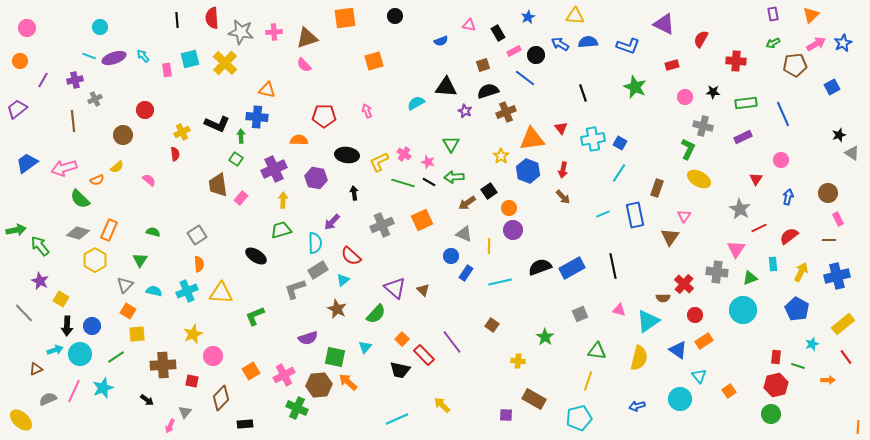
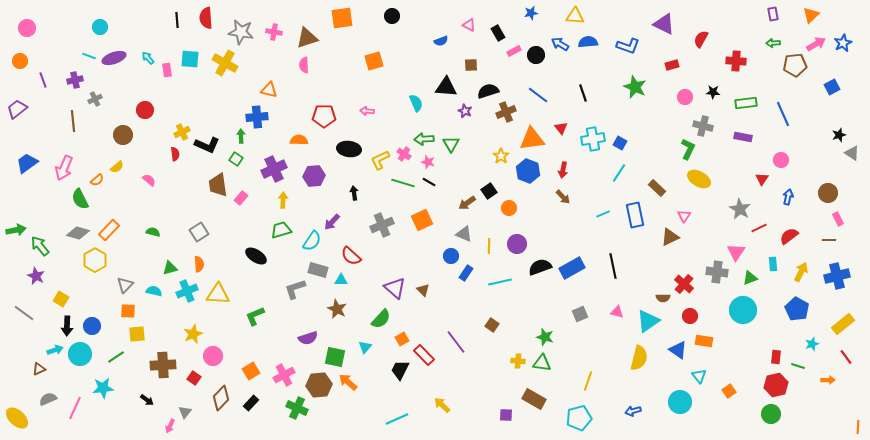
black circle at (395, 16): moved 3 px left
blue star at (528, 17): moved 3 px right, 4 px up; rotated 16 degrees clockwise
red semicircle at (212, 18): moved 6 px left
orange square at (345, 18): moved 3 px left
pink triangle at (469, 25): rotated 16 degrees clockwise
pink cross at (274, 32): rotated 14 degrees clockwise
green arrow at (773, 43): rotated 24 degrees clockwise
cyan arrow at (143, 56): moved 5 px right, 2 px down
cyan square at (190, 59): rotated 18 degrees clockwise
yellow cross at (225, 63): rotated 15 degrees counterclockwise
pink semicircle at (304, 65): rotated 42 degrees clockwise
brown square at (483, 65): moved 12 px left; rotated 16 degrees clockwise
blue line at (525, 78): moved 13 px right, 17 px down
purple line at (43, 80): rotated 49 degrees counterclockwise
orange triangle at (267, 90): moved 2 px right
cyan semicircle at (416, 103): rotated 96 degrees clockwise
pink arrow at (367, 111): rotated 64 degrees counterclockwise
blue cross at (257, 117): rotated 10 degrees counterclockwise
black L-shape at (217, 124): moved 10 px left, 21 px down
purple rectangle at (743, 137): rotated 36 degrees clockwise
black ellipse at (347, 155): moved 2 px right, 6 px up
yellow L-shape at (379, 162): moved 1 px right, 2 px up
pink arrow at (64, 168): rotated 50 degrees counterclockwise
green arrow at (454, 177): moved 30 px left, 38 px up
purple hexagon at (316, 178): moved 2 px left, 2 px up; rotated 15 degrees counterclockwise
red triangle at (756, 179): moved 6 px right
orange semicircle at (97, 180): rotated 16 degrees counterclockwise
brown rectangle at (657, 188): rotated 66 degrees counterclockwise
green semicircle at (80, 199): rotated 20 degrees clockwise
orange rectangle at (109, 230): rotated 20 degrees clockwise
purple circle at (513, 230): moved 4 px right, 14 px down
gray square at (197, 235): moved 2 px right, 3 px up
brown triangle at (670, 237): rotated 30 degrees clockwise
cyan semicircle at (315, 243): moved 3 px left, 2 px up; rotated 35 degrees clockwise
pink triangle at (736, 249): moved 3 px down
green triangle at (140, 260): moved 30 px right, 8 px down; rotated 42 degrees clockwise
gray rectangle at (318, 270): rotated 48 degrees clockwise
cyan triangle at (343, 280): moved 2 px left; rotated 40 degrees clockwise
purple star at (40, 281): moved 4 px left, 5 px up
yellow triangle at (221, 293): moved 3 px left, 1 px down
pink triangle at (619, 310): moved 2 px left, 2 px down
orange square at (128, 311): rotated 28 degrees counterclockwise
gray line at (24, 313): rotated 10 degrees counterclockwise
green semicircle at (376, 314): moved 5 px right, 5 px down
red circle at (695, 315): moved 5 px left, 1 px down
green star at (545, 337): rotated 18 degrees counterclockwise
orange square at (402, 339): rotated 16 degrees clockwise
orange rectangle at (704, 341): rotated 42 degrees clockwise
purple line at (452, 342): moved 4 px right
green triangle at (597, 351): moved 55 px left, 12 px down
brown triangle at (36, 369): moved 3 px right
black trapezoid at (400, 370): rotated 105 degrees clockwise
red square at (192, 381): moved 2 px right, 3 px up; rotated 24 degrees clockwise
cyan star at (103, 388): rotated 15 degrees clockwise
pink line at (74, 391): moved 1 px right, 17 px down
cyan circle at (680, 399): moved 3 px down
blue arrow at (637, 406): moved 4 px left, 5 px down
yellow ellipse at (21, 420): moved 4 px left, 2 px up
black rectangle at (245, 424): moved 6 px right, 21 px up; rotated 42 degrees counterclockwise
